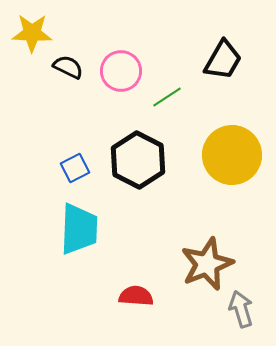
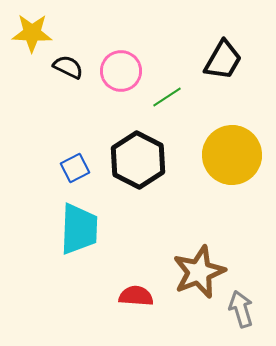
brown star: moved 8 px left, 8 px down
